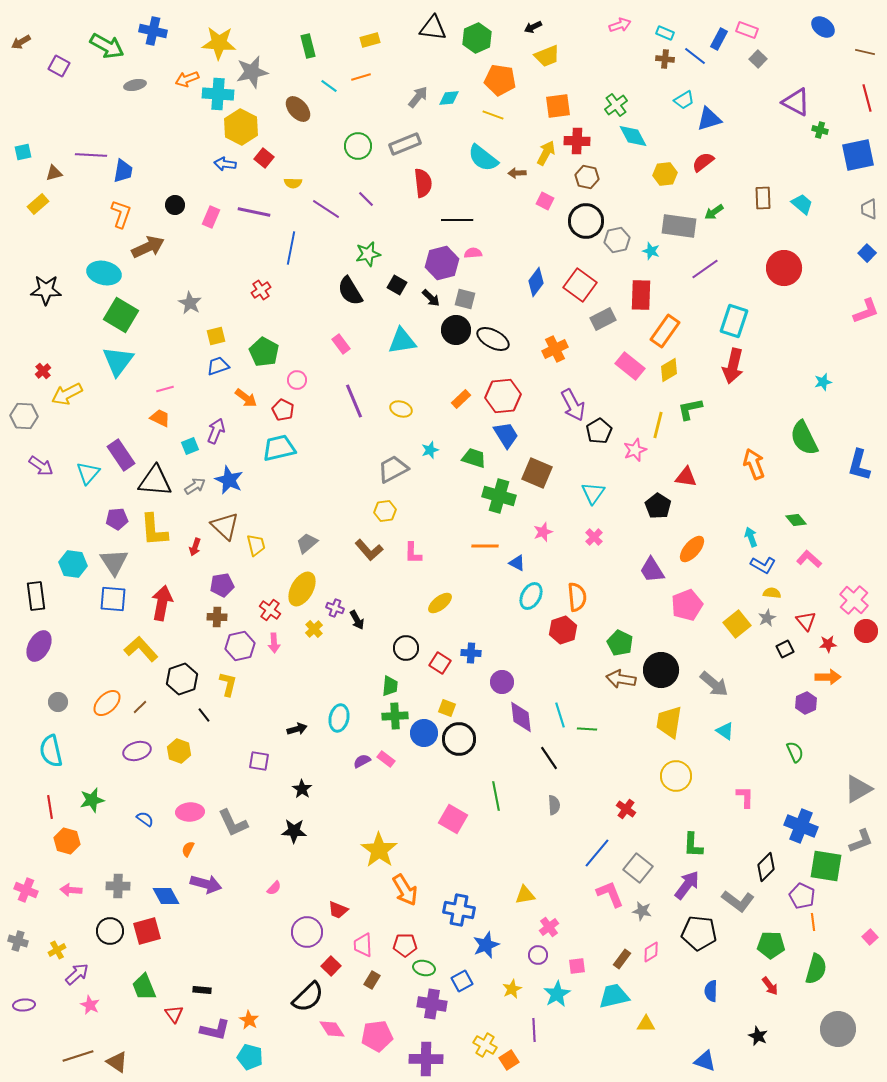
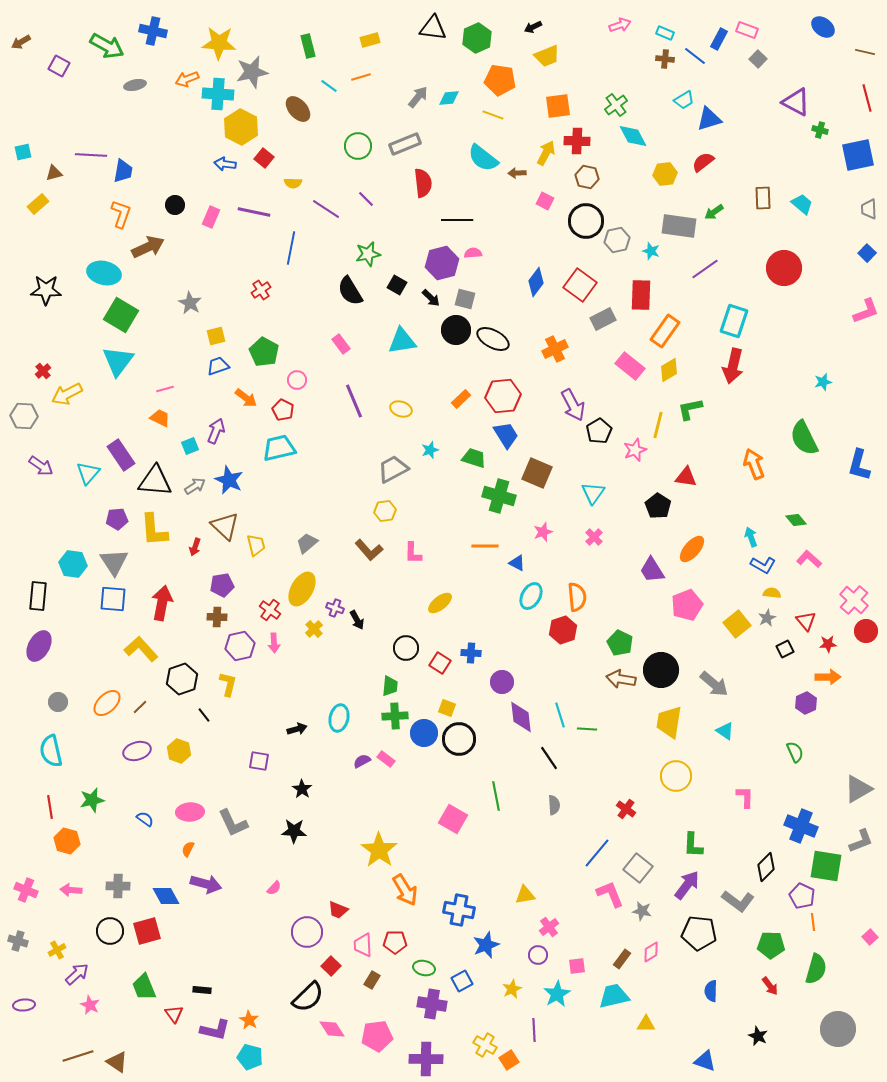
black rectangle at (36, 596): moved 2 px right; rotated 12 degrees clockwise
red pentagon at (405, 945): moved 10 px left, 3 px up
